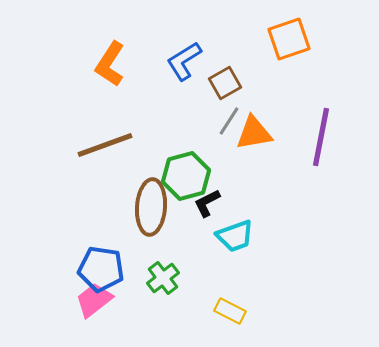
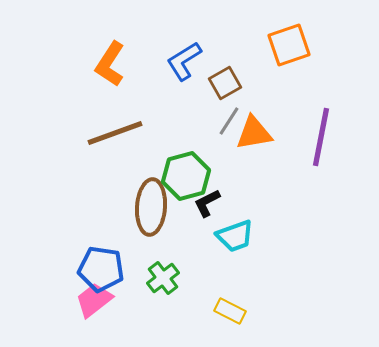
orange square: moved 6 px down
brown line: moved 10 px right, 12 px up
